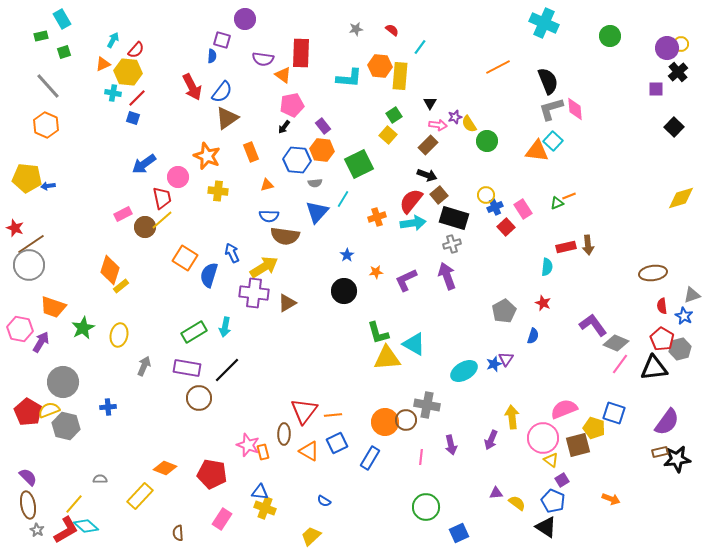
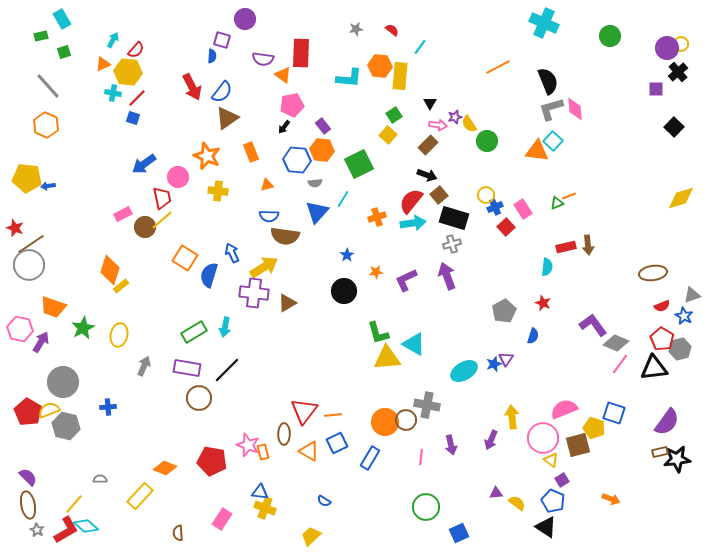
red semicircle at (662, 306): rotated 105 degrees counterclockwise
red pentagon at (212, 474): moved 13 px up
